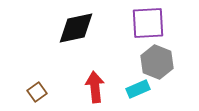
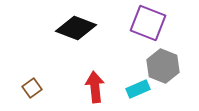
purple square: rotated 24 degrees clockwise
black diamond: rotated 33 degrees clockwise
gray hexagon: moved 6 px right, 4 px down
brown square: moved 5 px left, 4 px up
